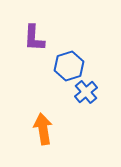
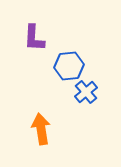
blue hexagon: rotated 12 degrees clockwise
orange arrow: moved 2 px left
